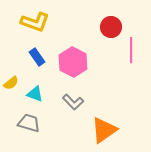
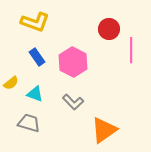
red circle: moved 2 px left, 2 px down
